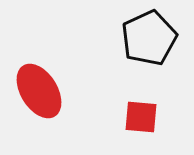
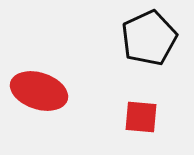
red ellipse: rotated 40 degrees counterclockwise
